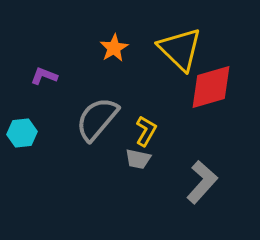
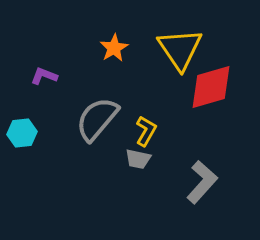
yellow triangle: rotated 12 degrees clockwise
